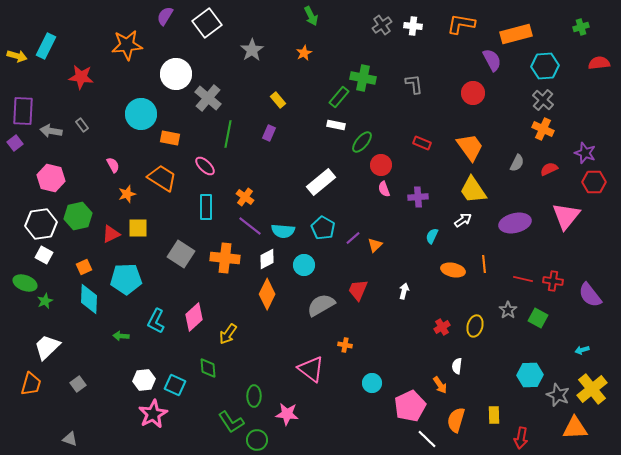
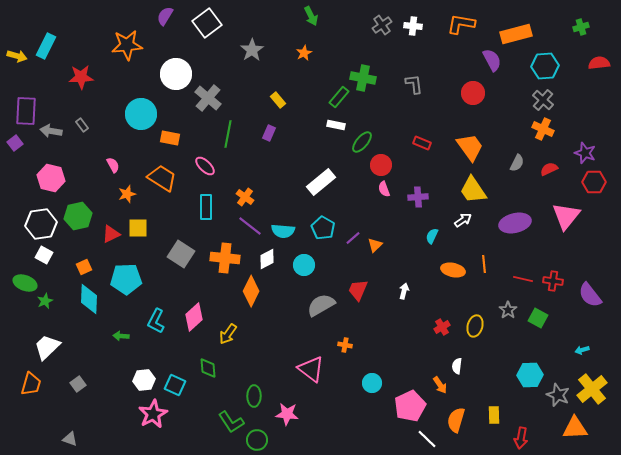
red star at (81, 77): rotated 10 degrees counterclockwise
purple rectangle at (23, 111): moved 3 px right
orange diamond at (267, 294): moved 16 px left, 3 px up
